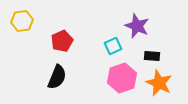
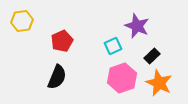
black rectangle: rotated 49 degrees counterclockwise
